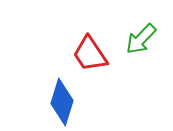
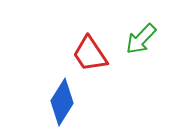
blue diamond: rotated 15 degrees clockwise
